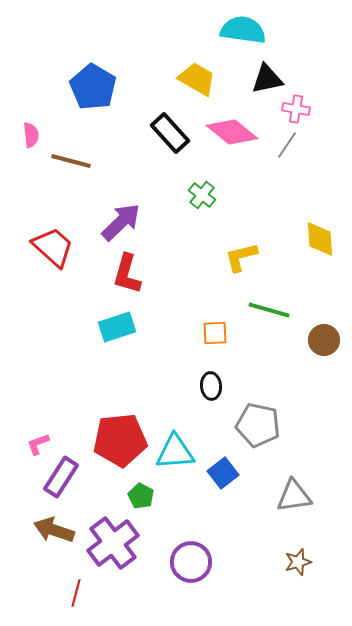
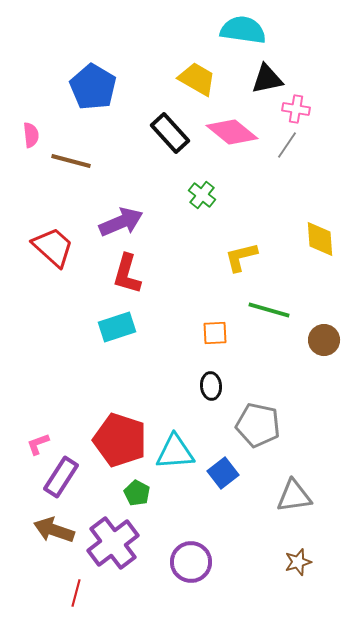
purple arrow: rotated 21 degrees clockwise
red pentagon: rotated 24 degrees clockwise
green pentagon: moved 4 px left, 3 px up
